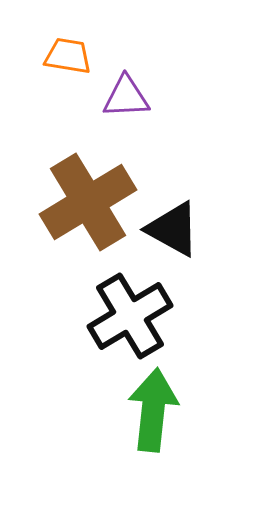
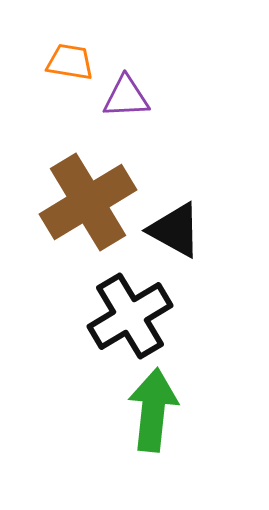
orange trapezoid: moved 2 px right, 6 px down
black triangle: moved 2 px right, 1 px down
